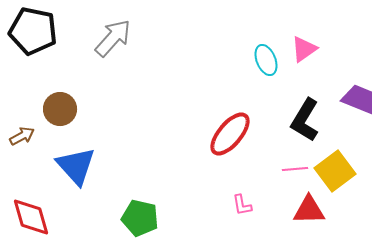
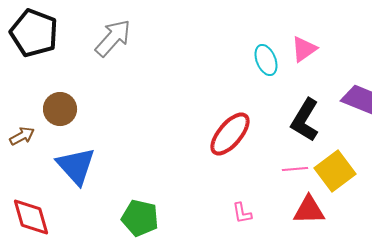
black pentagon: moved 1 px right, 2 px down; rotated 9 degrees clockwise
pink L-shape: moved 8 px down
